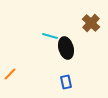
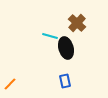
brown cross: moved 14 px left
orange line: moved 10 px down
blue rectangle: moved 1 px left, 1 px up
